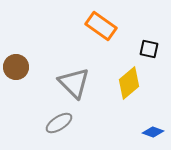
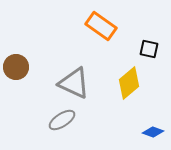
gray triangle: rotated 20 degrees counterclockwise
gray ellipse: moved 3 px right, 3 px up
